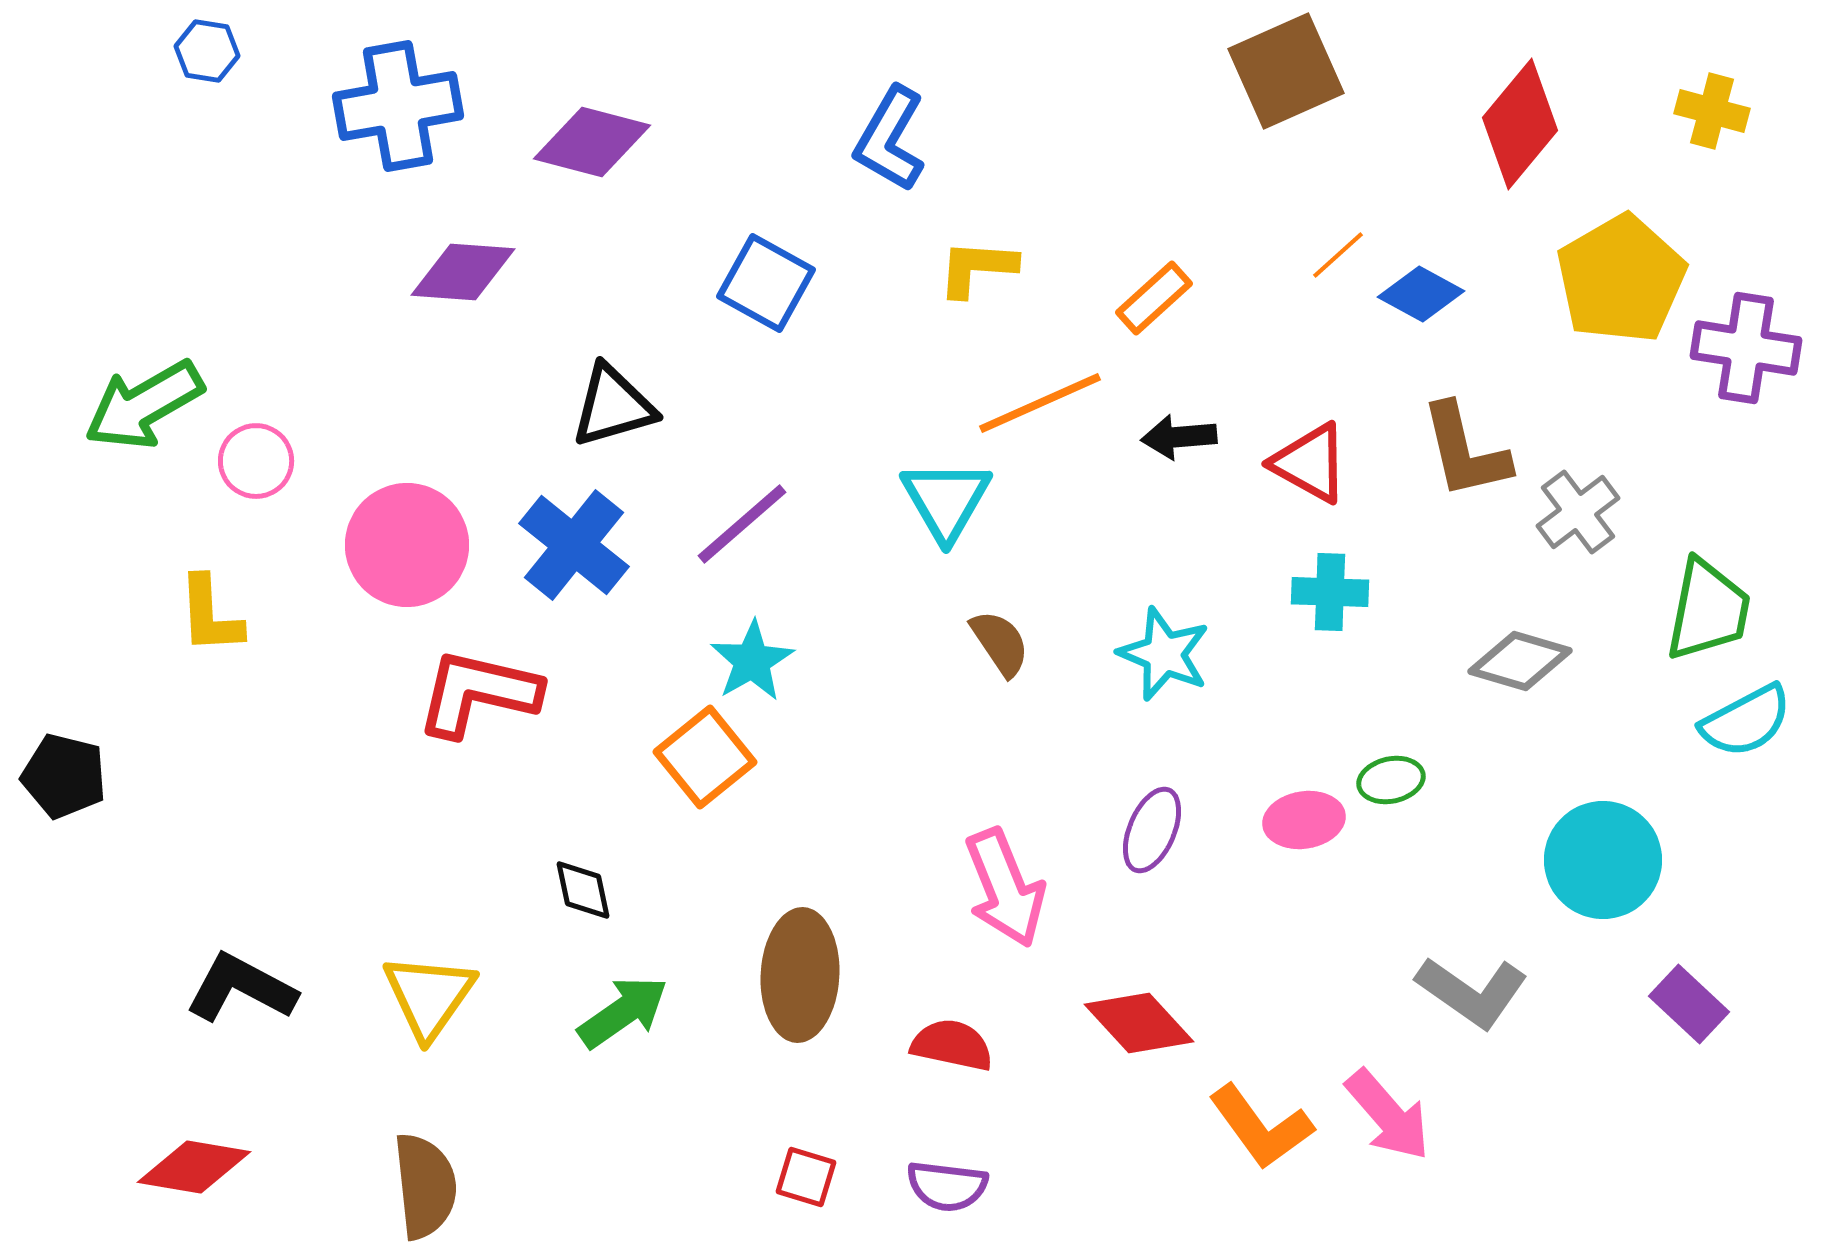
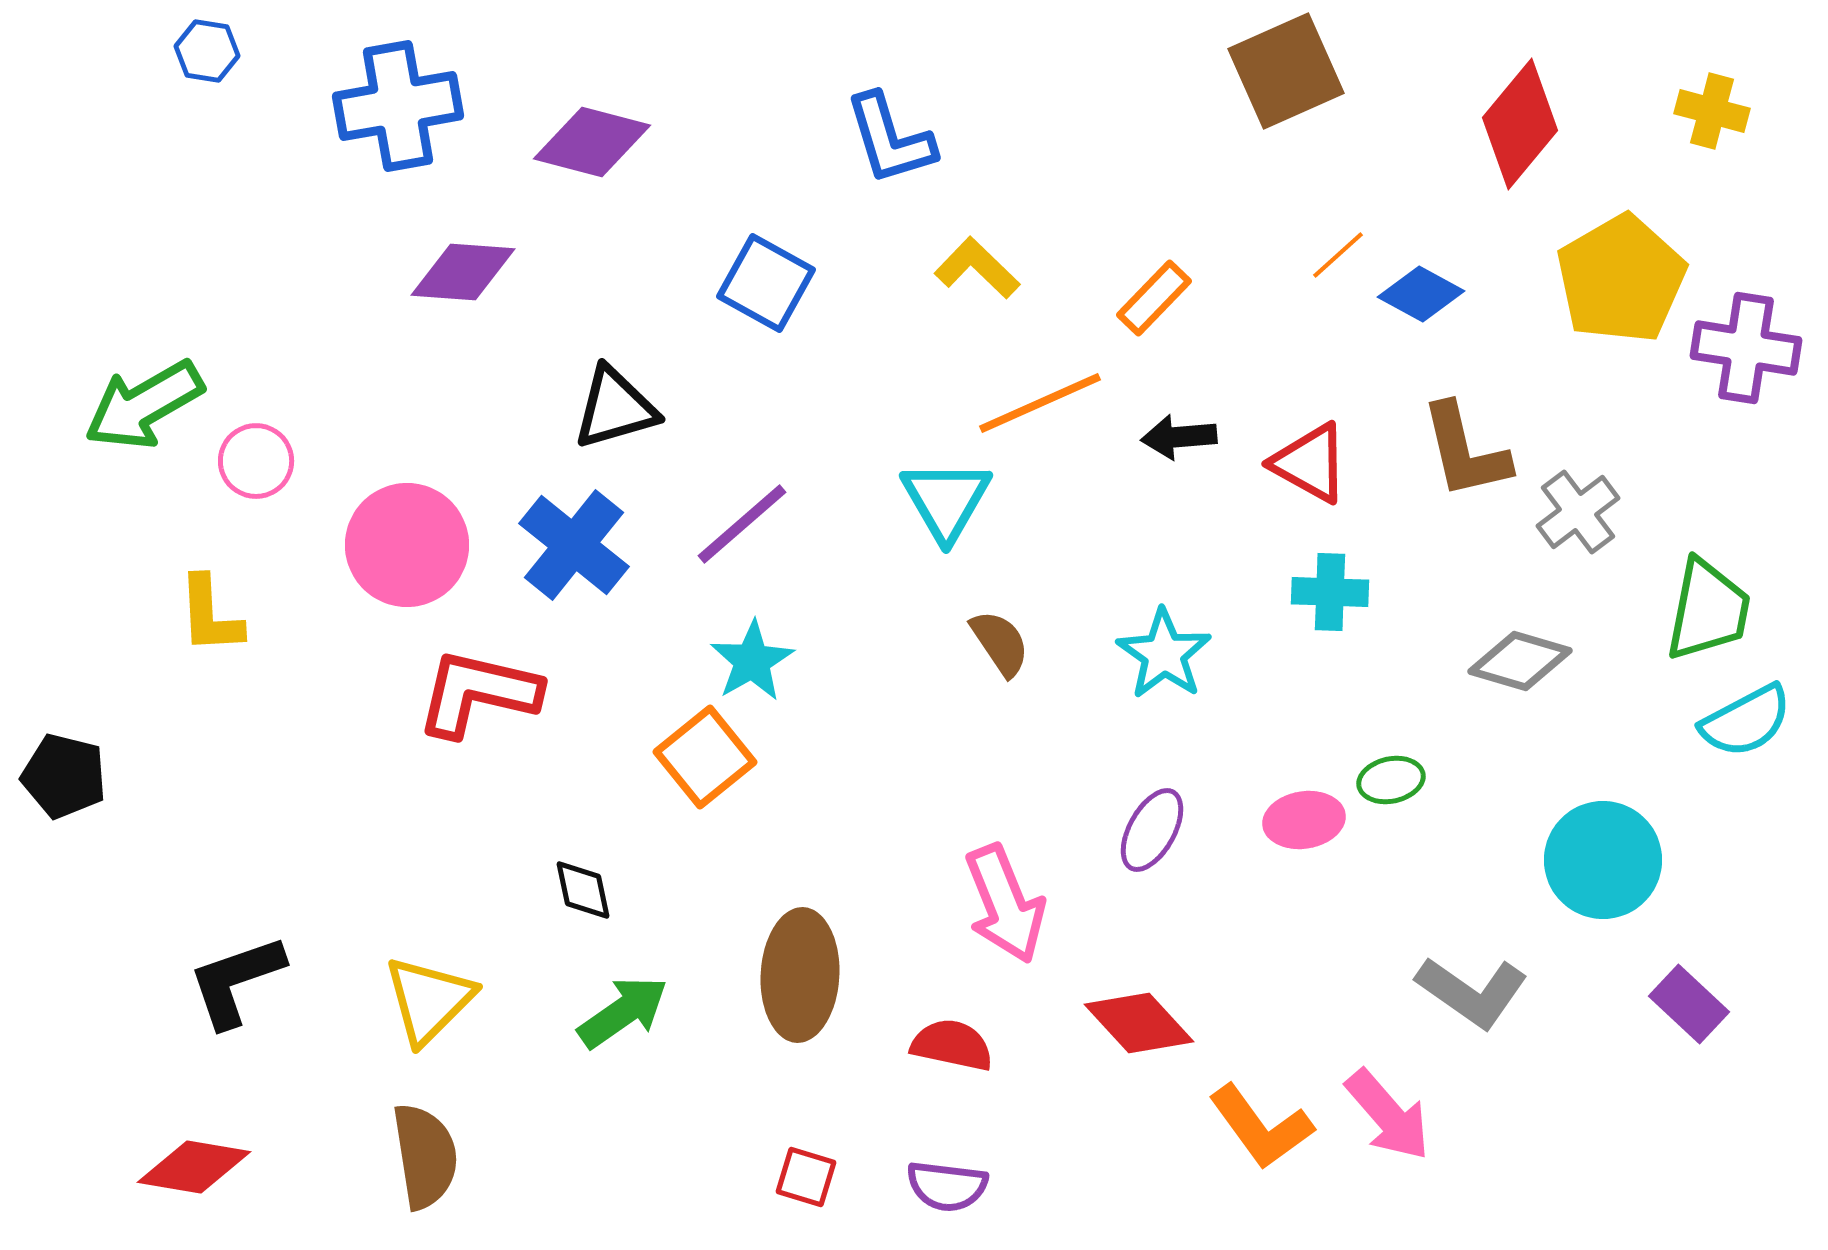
blue L-shape at (890, 139): rotated 47 degrees counterclockwise
yellow L-shape at (977, 268): rotated 40 degrees clockwise
orange rectangle at (1154, 298): rotated 4 degrees counterclockwise
black triangle at (613, 406): moved 2 px right, 2 px down
cyan star at (1164, 654): rotated 12 degrees clockwise
purple ellipse at (1152, 830): rotated 6 degrees clockwise
pink arrow at (1005, 888): moved 16 px down
black L-shape at (241, 988): moved 5 px left, 7 px up; rotated 47 degrees counterclockwise
yellow triangle at (429, 996): moved 4 px down; rotated 10 degrees clockwise
brown semicircle at (425, 1186): moved 30 px up; rotated 3 degrees counterclockwise
